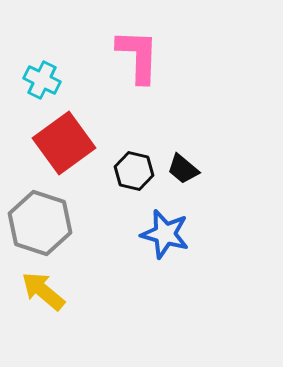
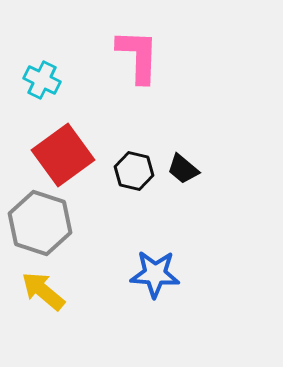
red square: moved 1 px left, 12 px down
blue star: moved 10 px left, 40 px down; rotated 12 degrees counterclockwise
